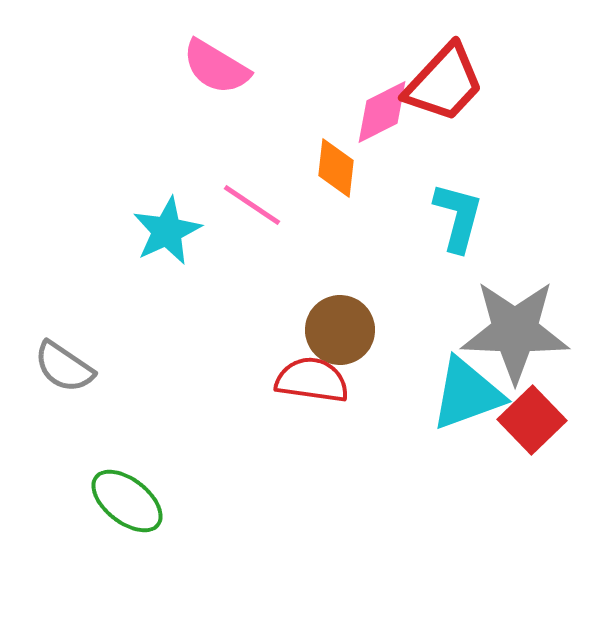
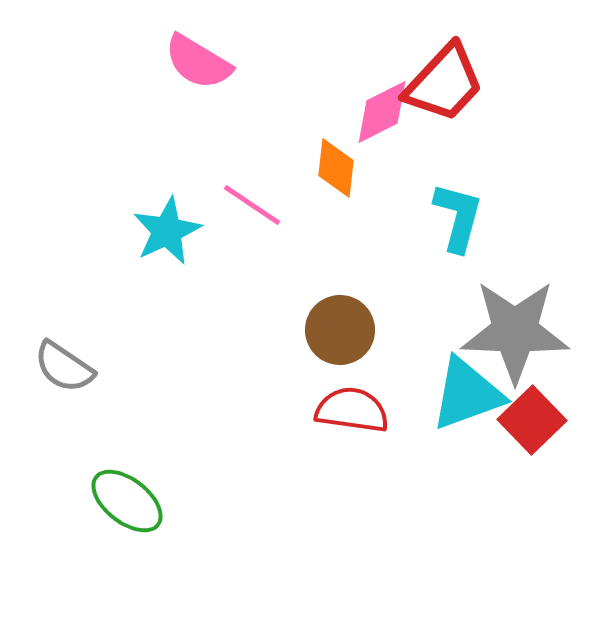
pink semicircle: moved 18 px left, 5 px up
red semicircle: moved 40 px right, 30 px down
